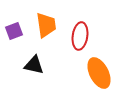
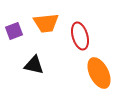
orange trapezoid: moved 2 px up; rotated 92 degrees clockwise
red ellipse: rotated 24 degrees counterclockwise
